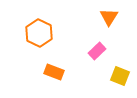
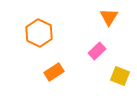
orange rectangle: rotated 54 degrees counterclockwise
